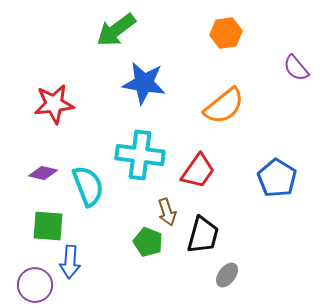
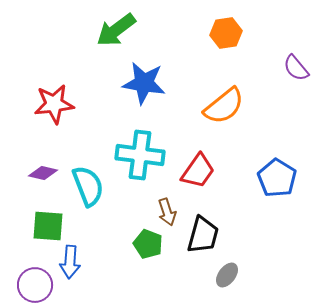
green pentagon: moved 2 px down
